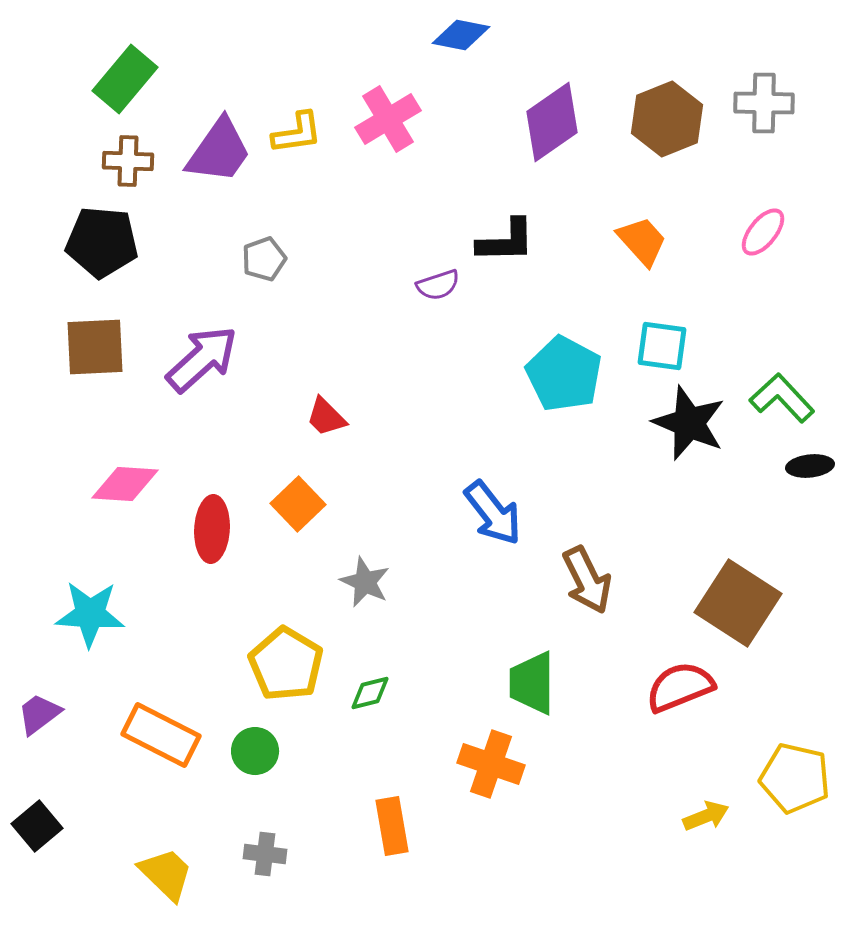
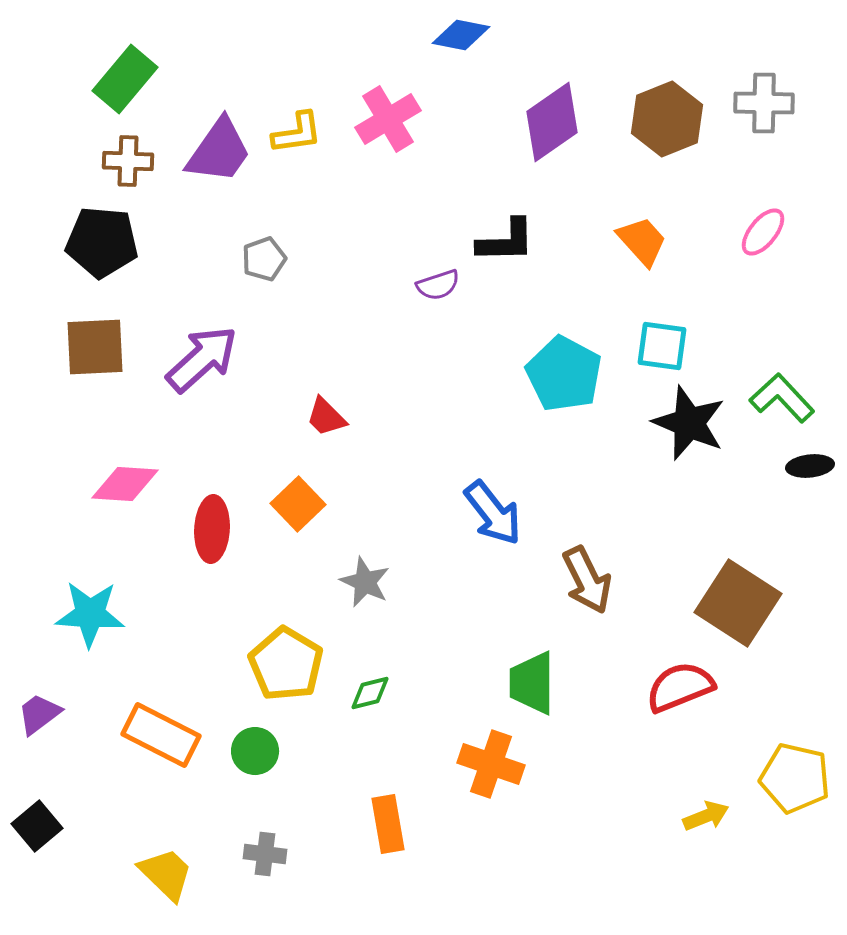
orange rectangle at (392, 826): moved 4 px left, 2 px up
